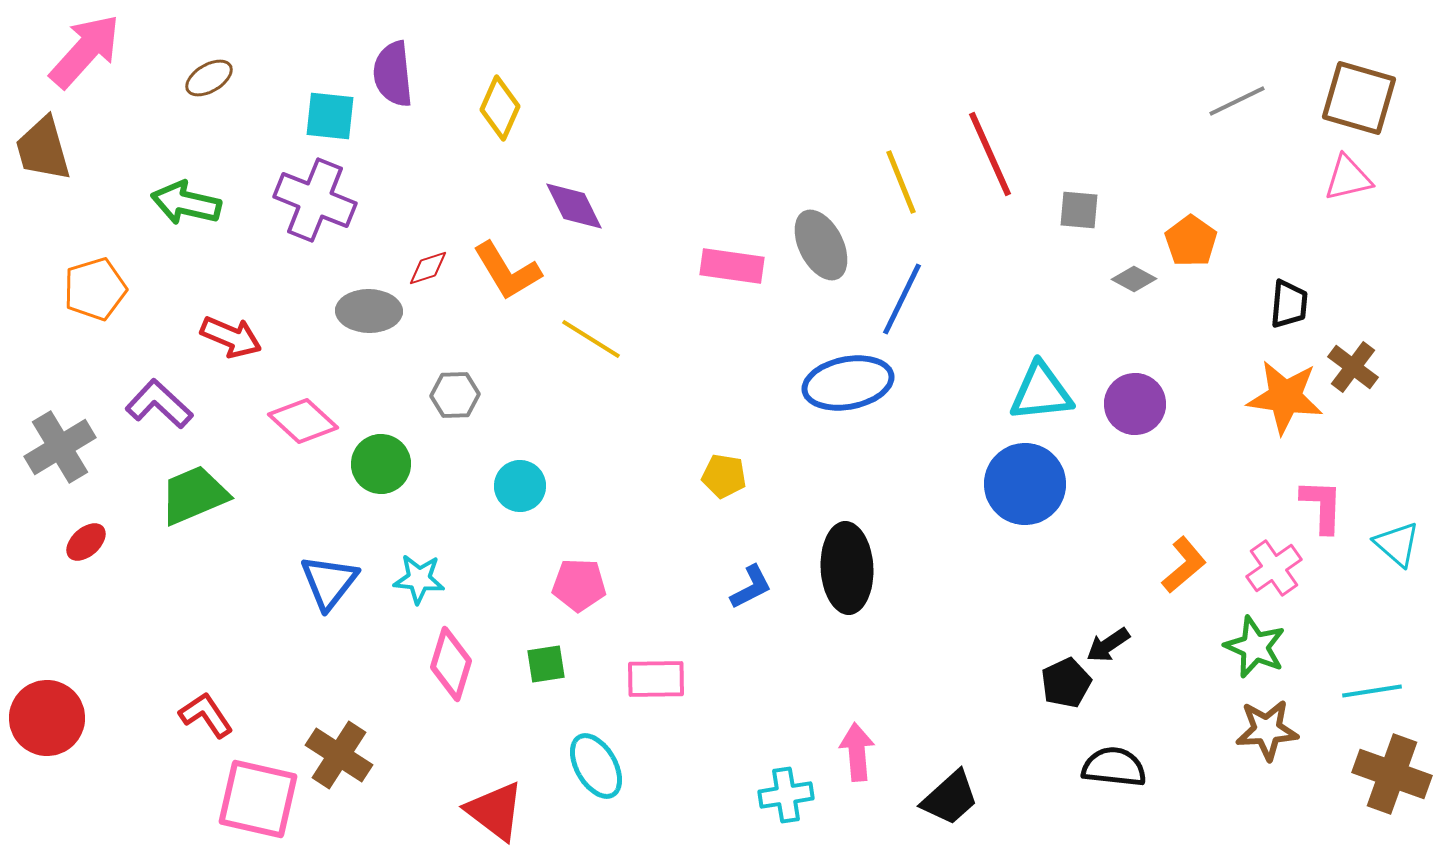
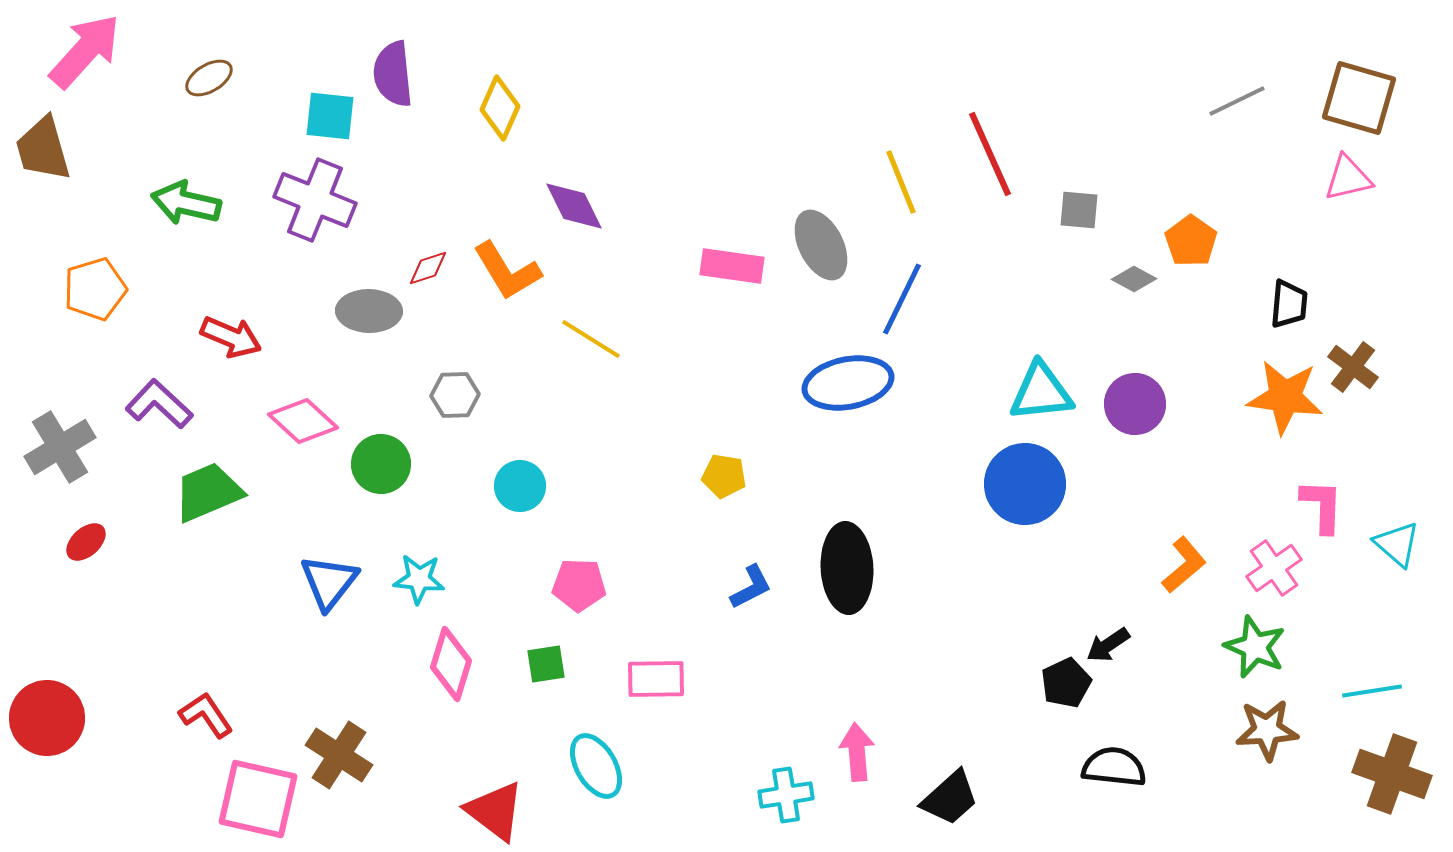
green trapezoid at (194, 495): moved 14 px right, 3 px up
